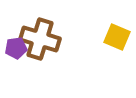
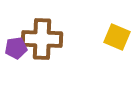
brown cross: moved 2 px right; rotated 15 degrees counterclockwise
